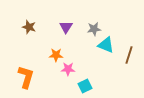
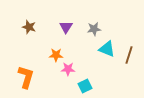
cyan triangle: moved 1 px right, 4 px down
